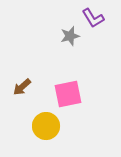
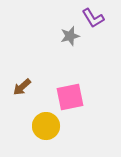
pink square: moved 2 px right, 3 px down
